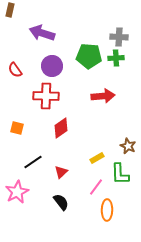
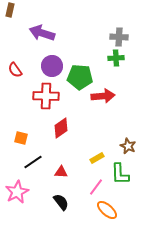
green pentagon: moved 9 px left, 21 px down
orange square: moved 4 px right, 10 px down
red triangle: rotated 48 degrees clockwise
orange ellipse: rotated 50 degrees counterclockwise
